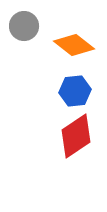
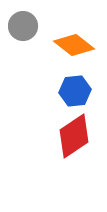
gray circle: moved 1 px left
red diamond: moved 2 px left
